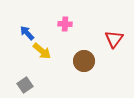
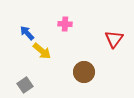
brown circle: moved 11 px down
